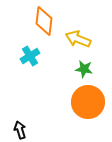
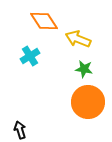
orange diamond: rotated 40 degrees counterclockwise
